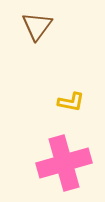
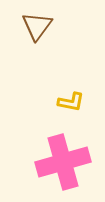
pink cross: moved 1 px left, 1 px up
